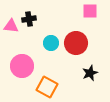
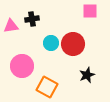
black cross: moved 3 px right
pink triangle: rotated 14 degrees counterclockwise
red circle: moved 3 px left, 1 px down
black star: moved 3 px left, 2 px down
